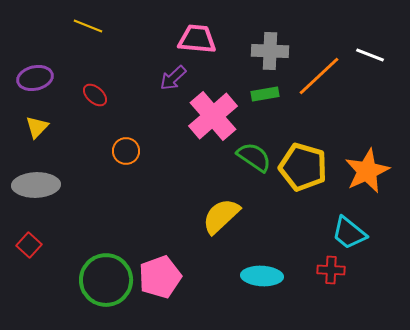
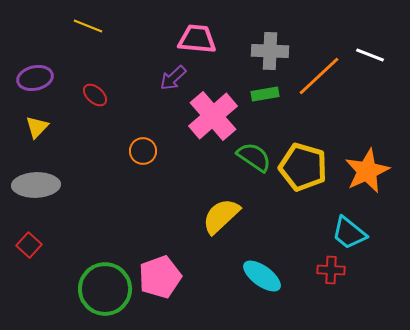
orange circle: moved 17 px right
cyan ellipse: rotated 33 degrees clockwise
green circle: moved 1 px left, 9 px down
